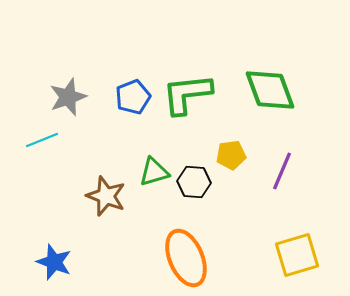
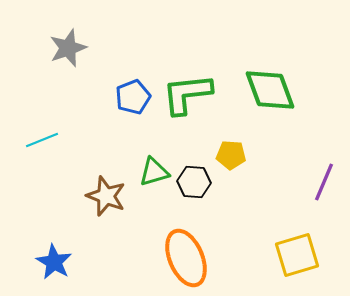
gray star: moved 49 px up
yellow pentagon: rotated 12 degrees clockwise
purple line: moved 42 px right, 11 px down
blue star: rotated 9 degrees clockwise
